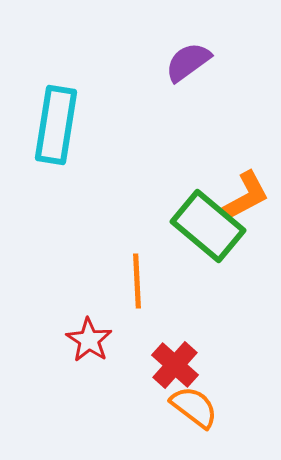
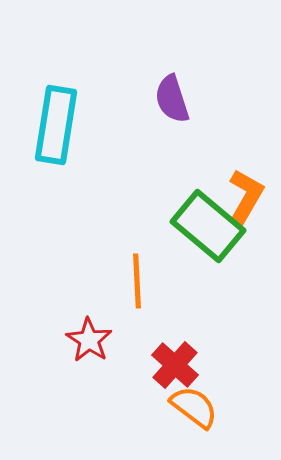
purple semicircle: moved 16 px left, 37 px down; rotated 72 degrees counterclockwise
orange L-shape: rotated 32 degrees counterclockwise
